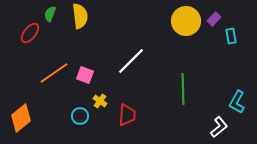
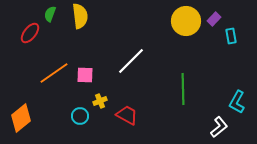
pink square: rotated 18 degrees counterclockwise
yellow cross: rotated 32 degrees clockwise
red trapezoid: rotated 65 degrees counterclockwise
